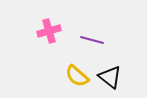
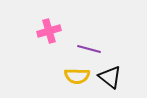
purple line: moved 3 px left, 9 px down
yellow semicircle: rotated 40 degrees counterclockwise
